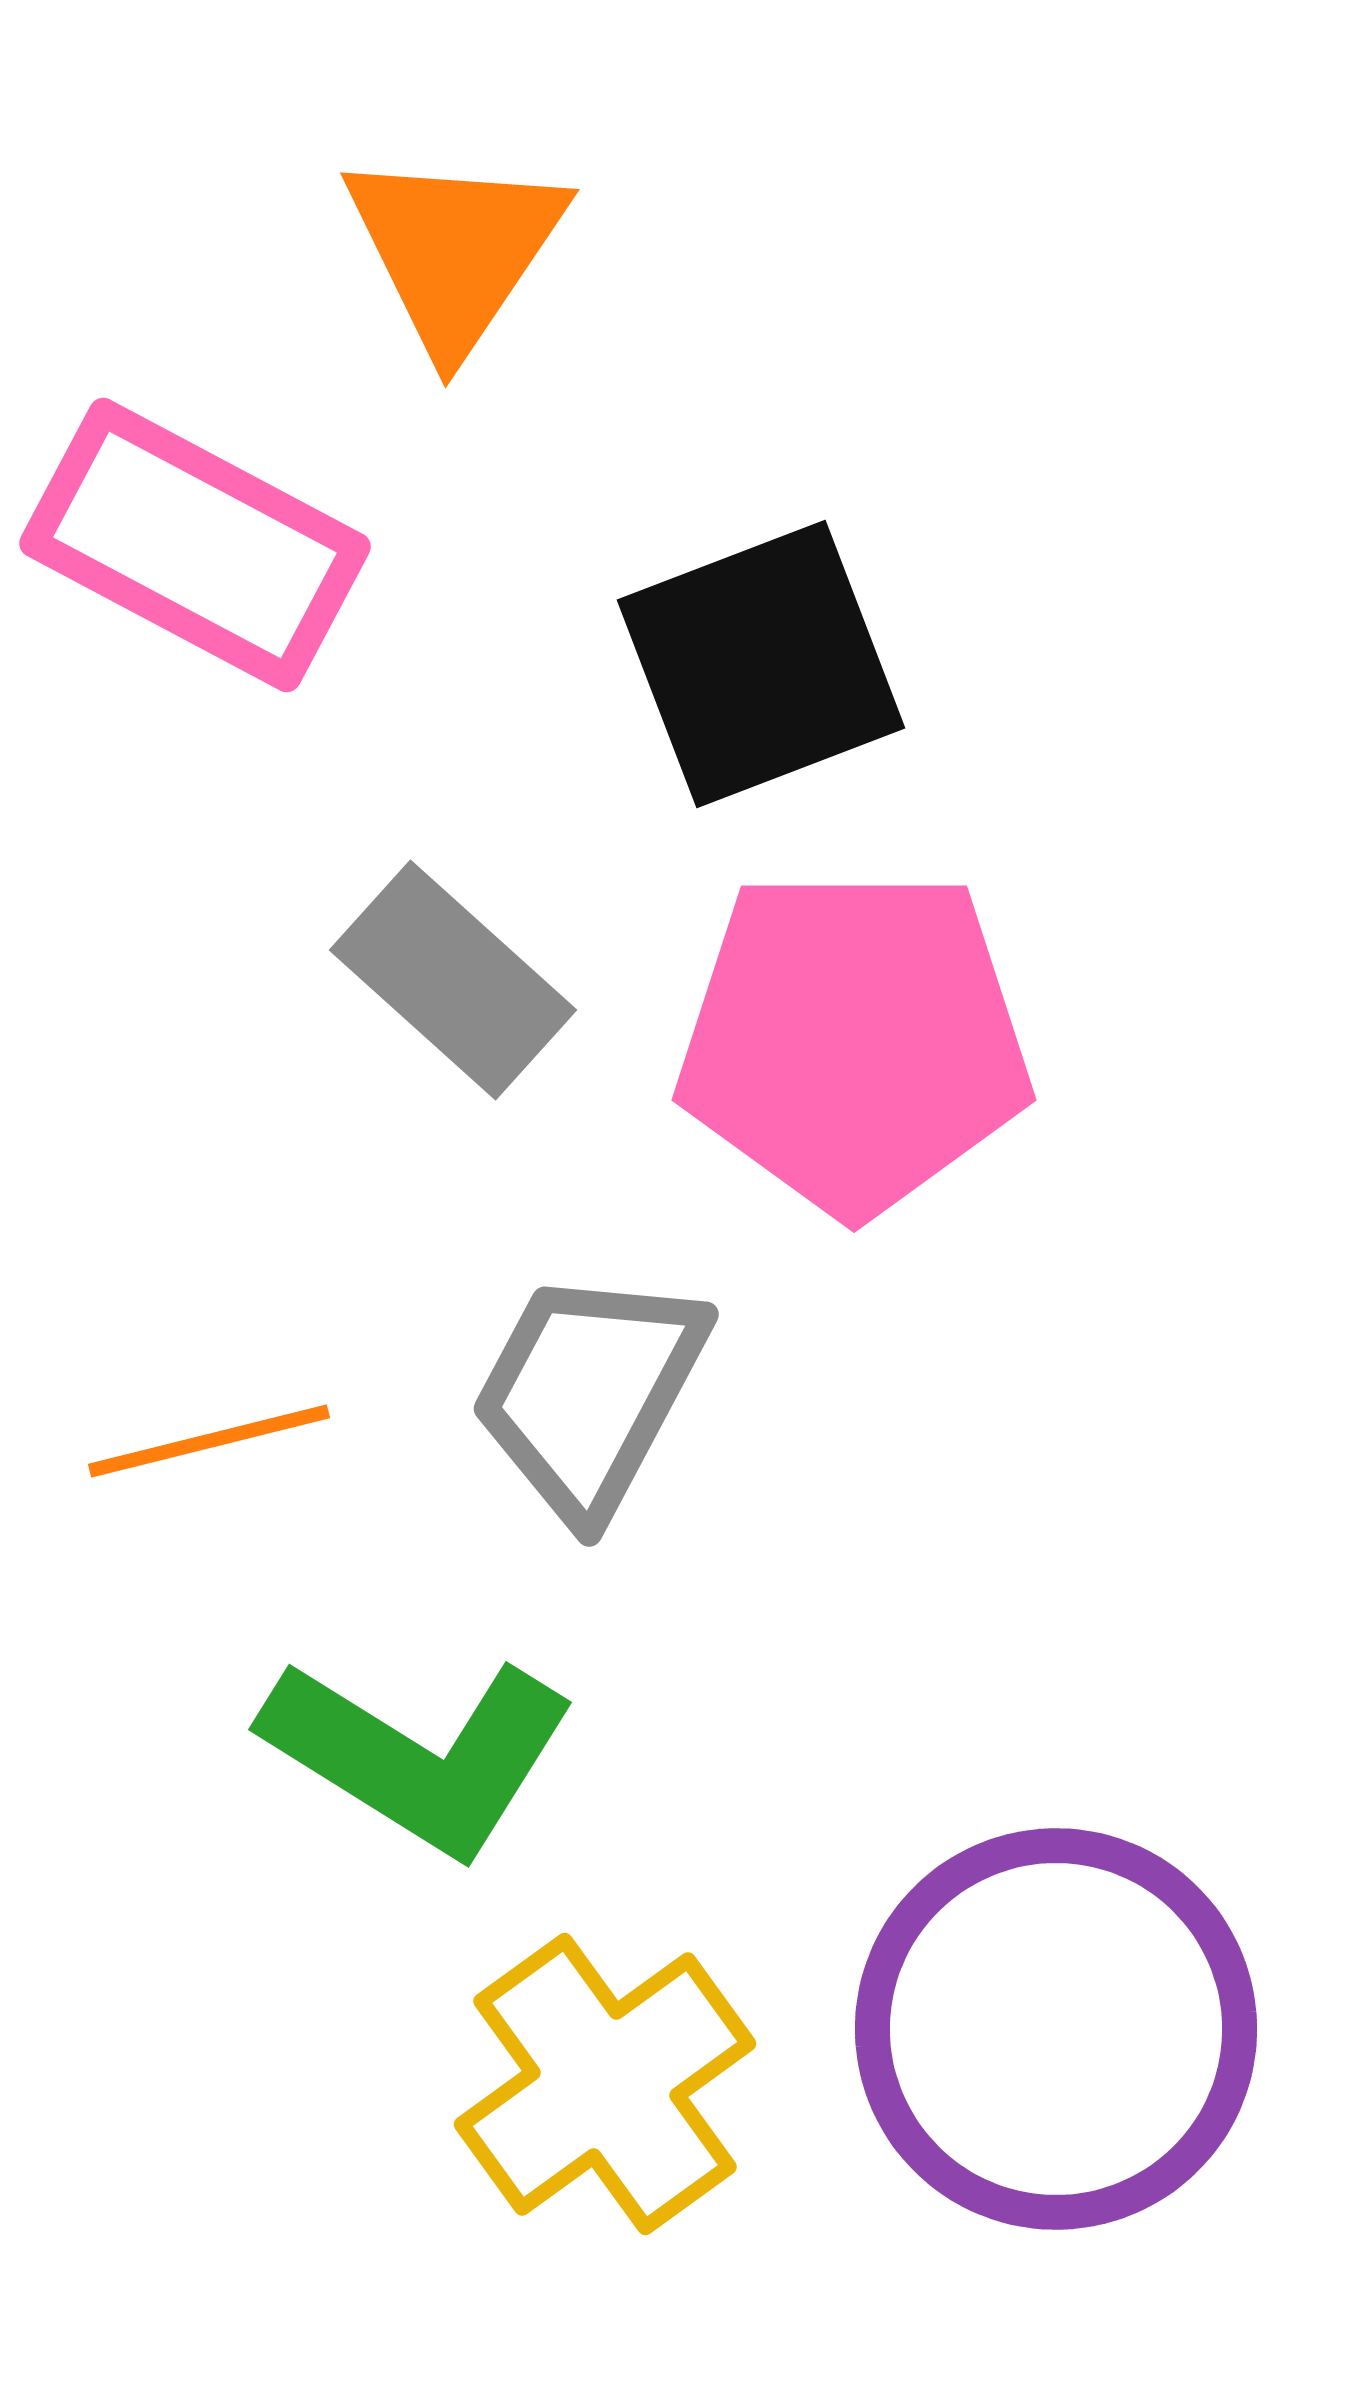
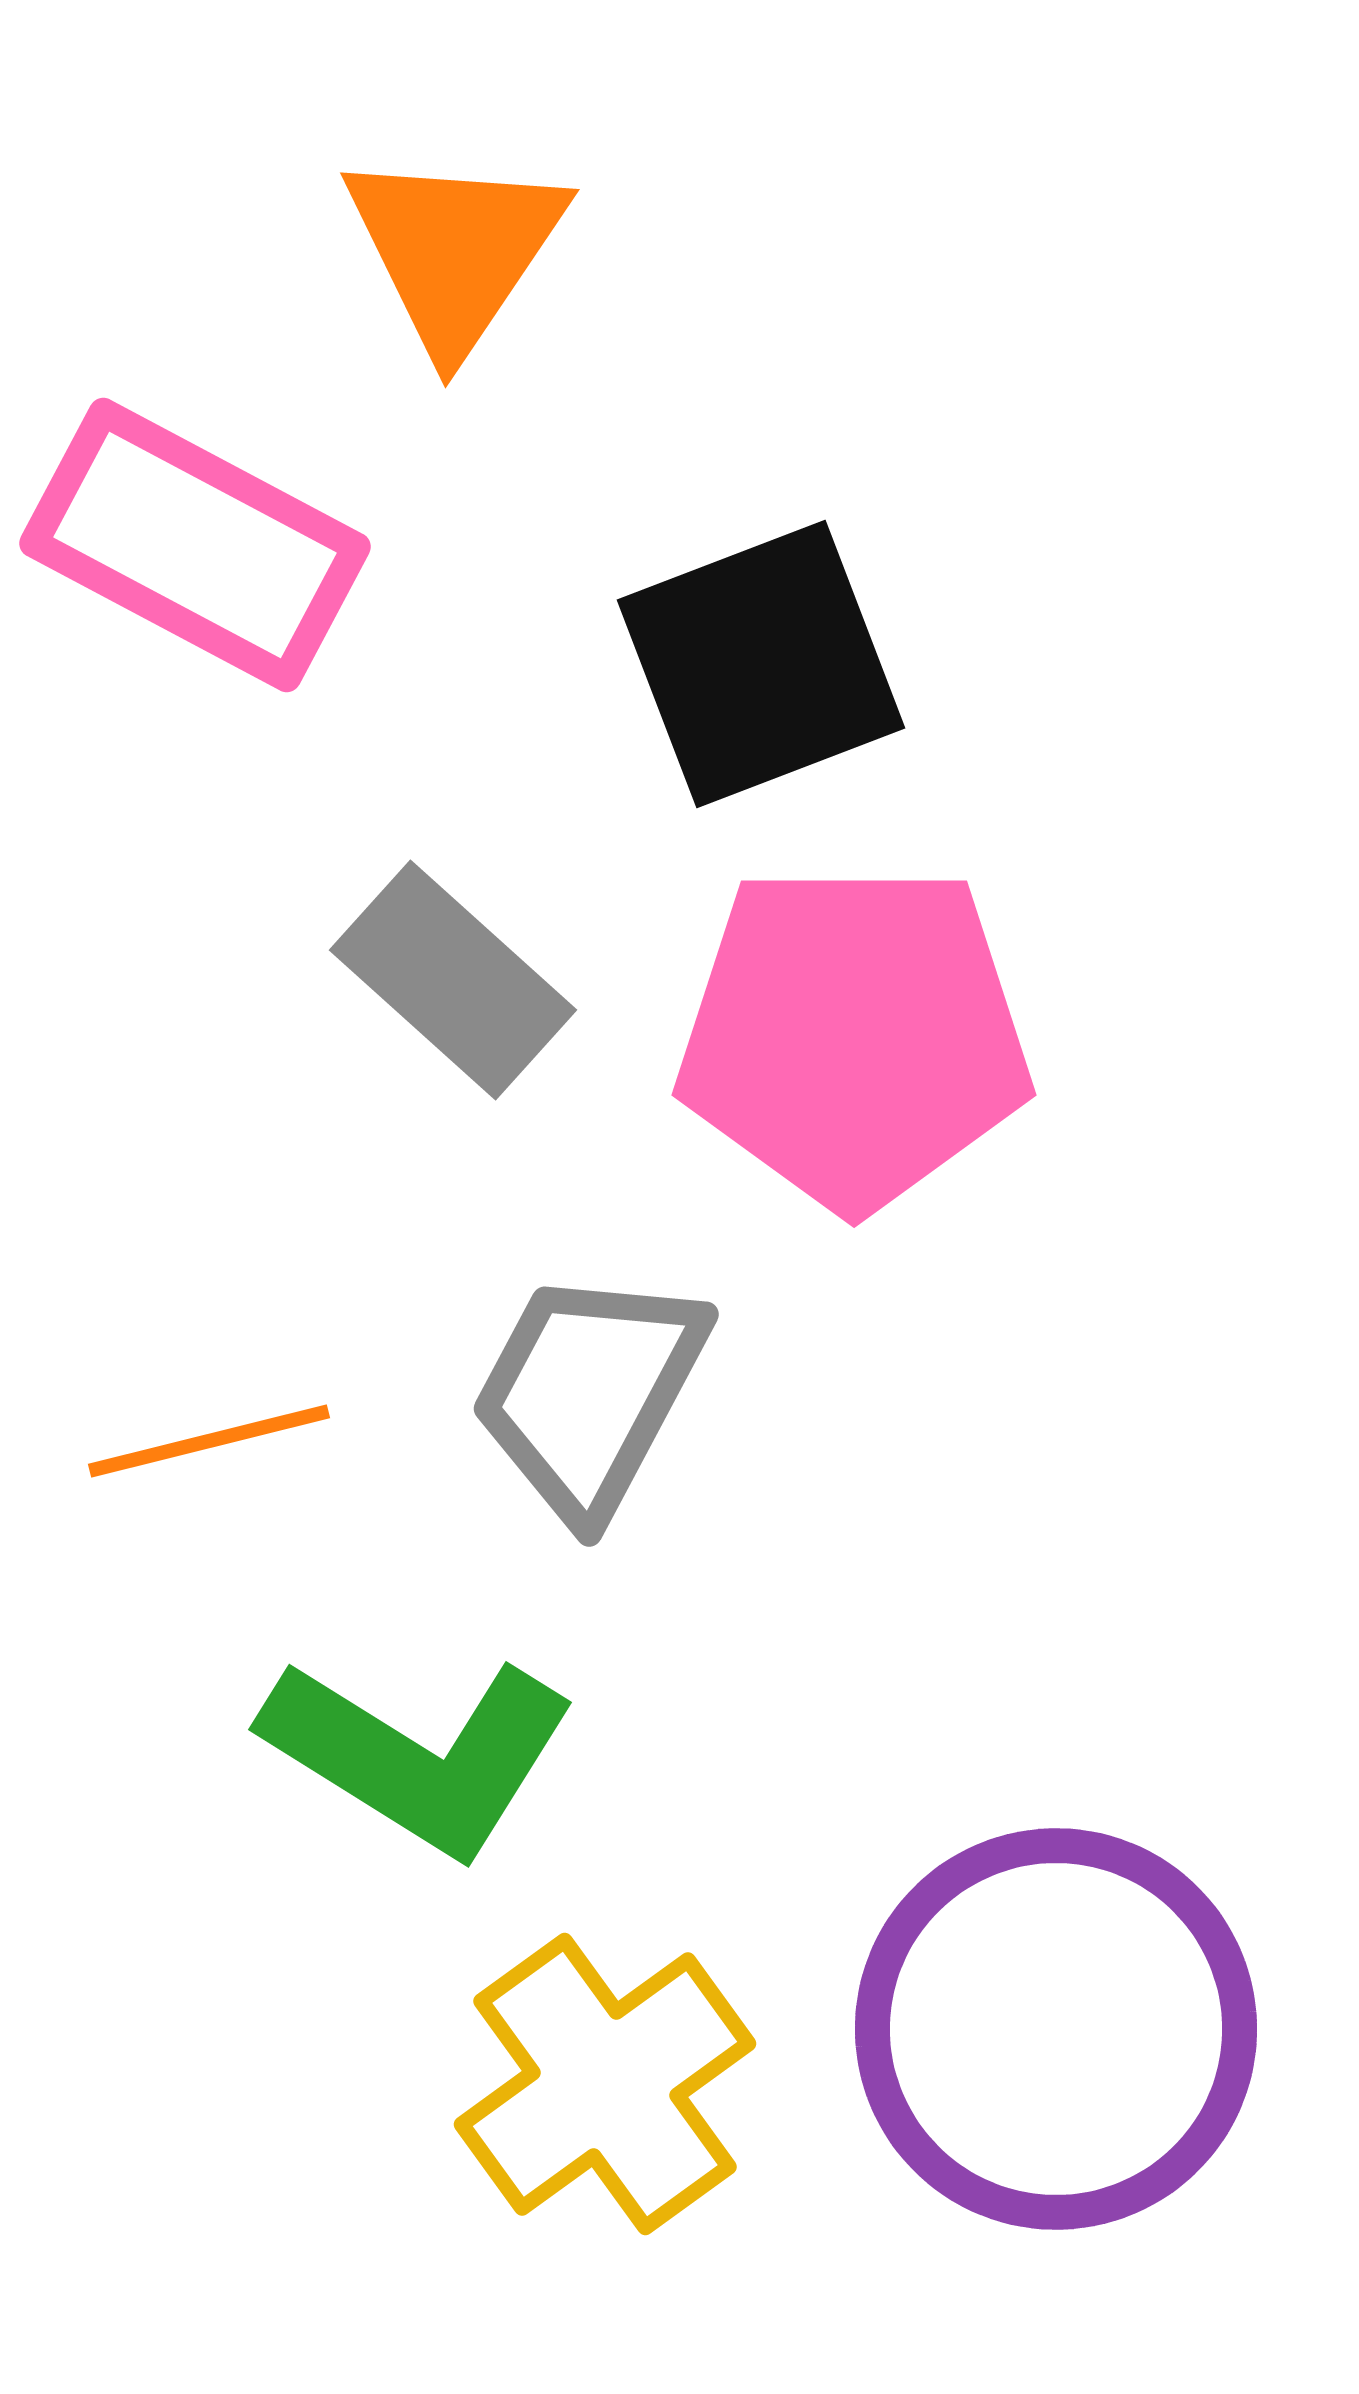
pink pentagon: moved 5 px up
